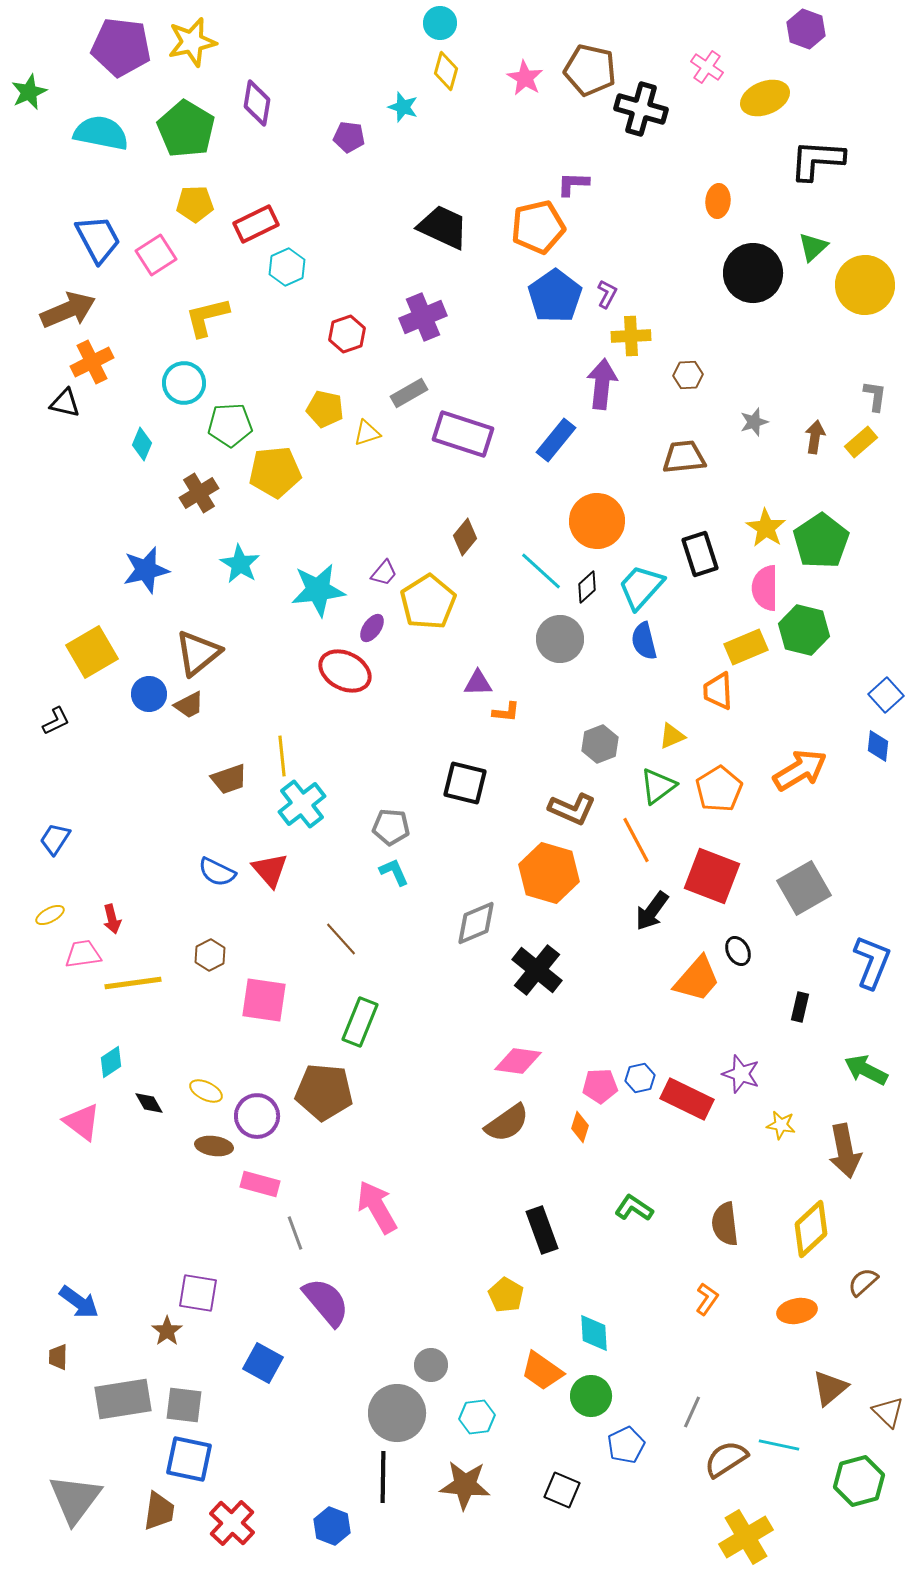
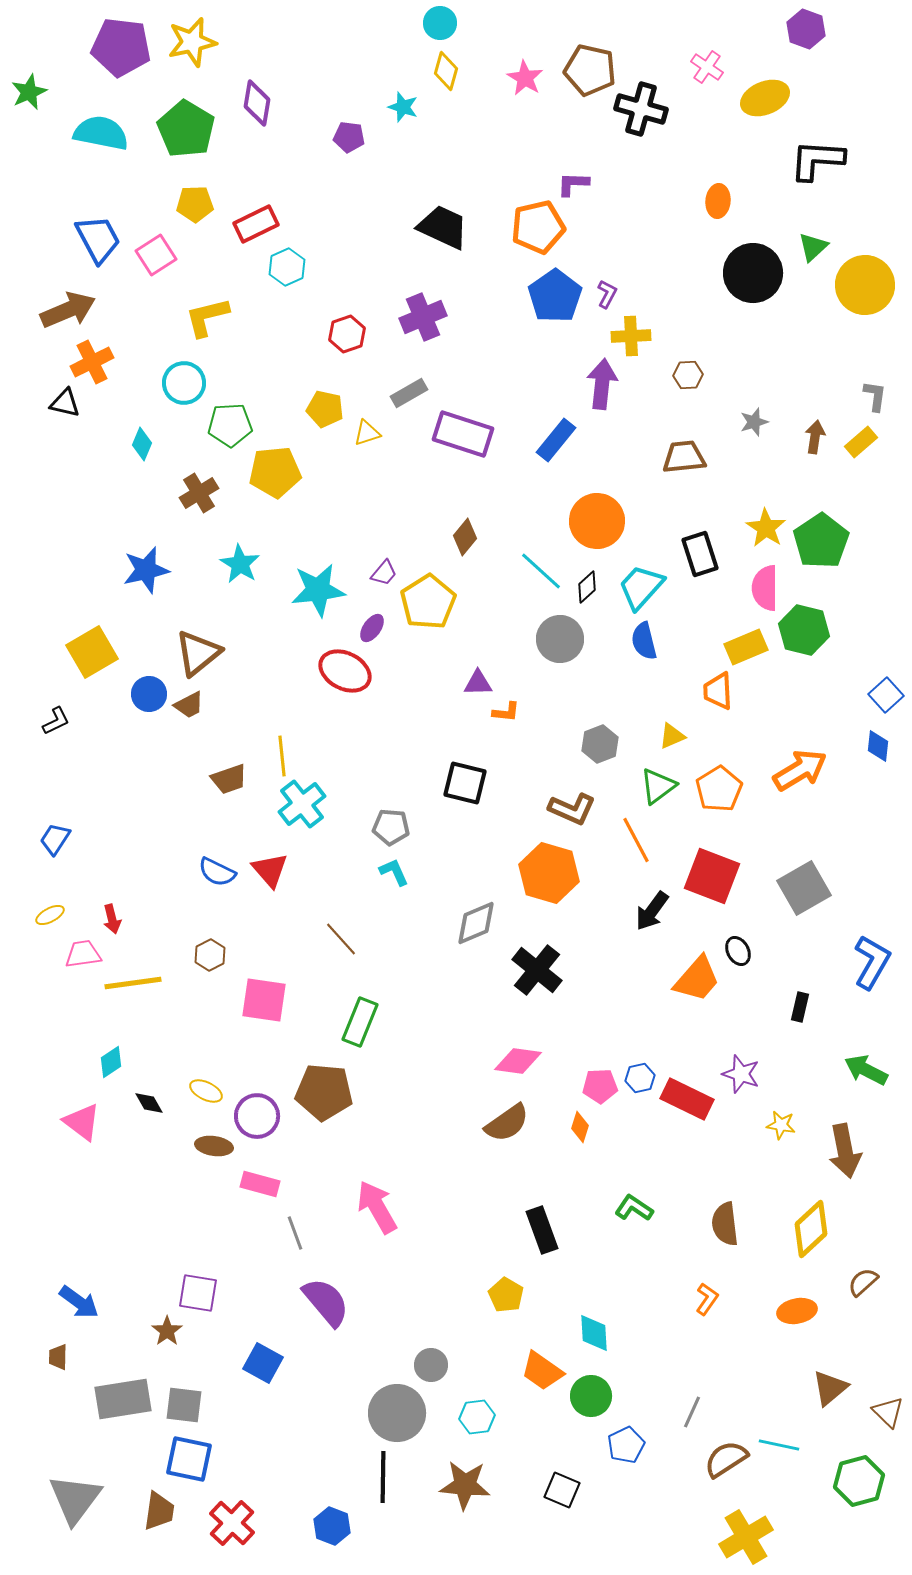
blue L-shape at (872, 962): rotated 8 degrees clockwise
